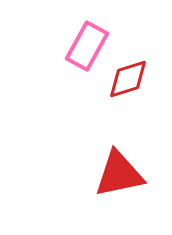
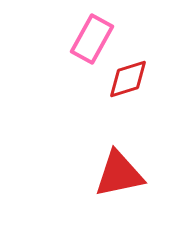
pink rectangle: moved 5 px right, 7 px up
